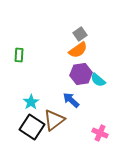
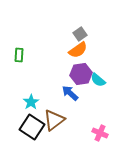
blue arrow: moved 1 px left, 7 px up
